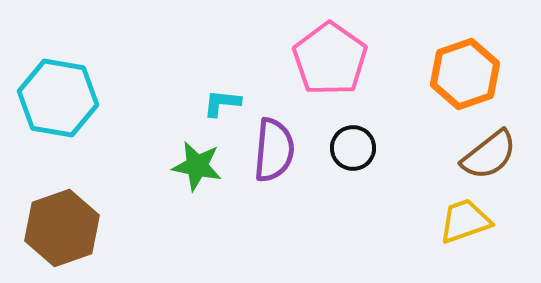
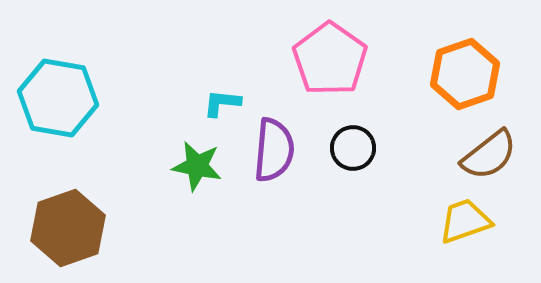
brown hexagon: moved 6 px right
